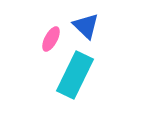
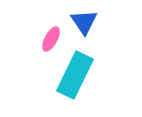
blue triangle: moved 2 px left, 4 px up; rotated 12 degrees clockwise
